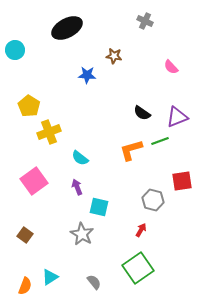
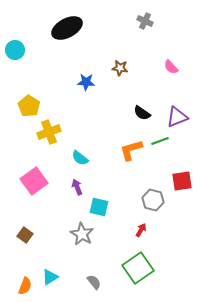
brown star: moved 6 px right, 12 px down
blue star: moved 1 px left, 7 px down
